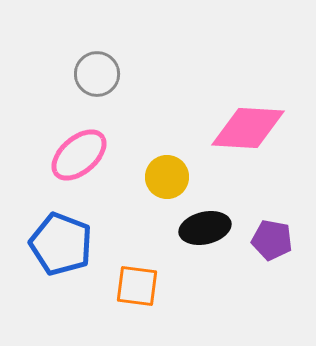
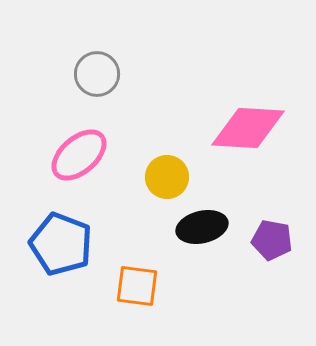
black ellipse: moved 3 px left, 1 px up
